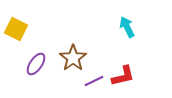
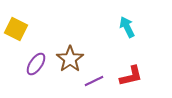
brown star: moved 3 px left, 1 px down
red L-shape: moved 8 px right
